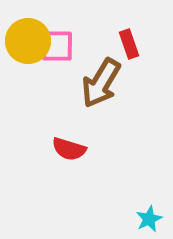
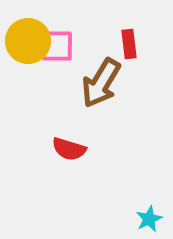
red rectangle: rotated 12 degrees clockwise
